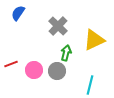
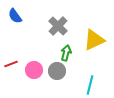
blue semicircle: moved 3 px left, 3 px down; rotated 70 degrees counterclockwise
